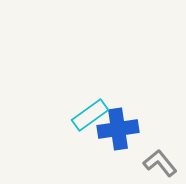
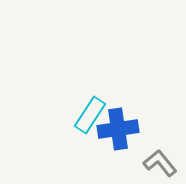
cyan rectangle: rotated 21 degrees counterclockwise
